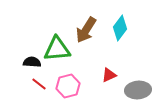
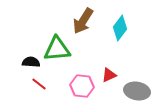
brown arrow: moved 3 px left, 9 px up
black semicircle: moved 1 px left
pink hexagon: moved 14 px right; rotated 20 degrees clockwise
gray ellipse: moved 1 px left, 1 px down; rotated 15 degrees clockwise
